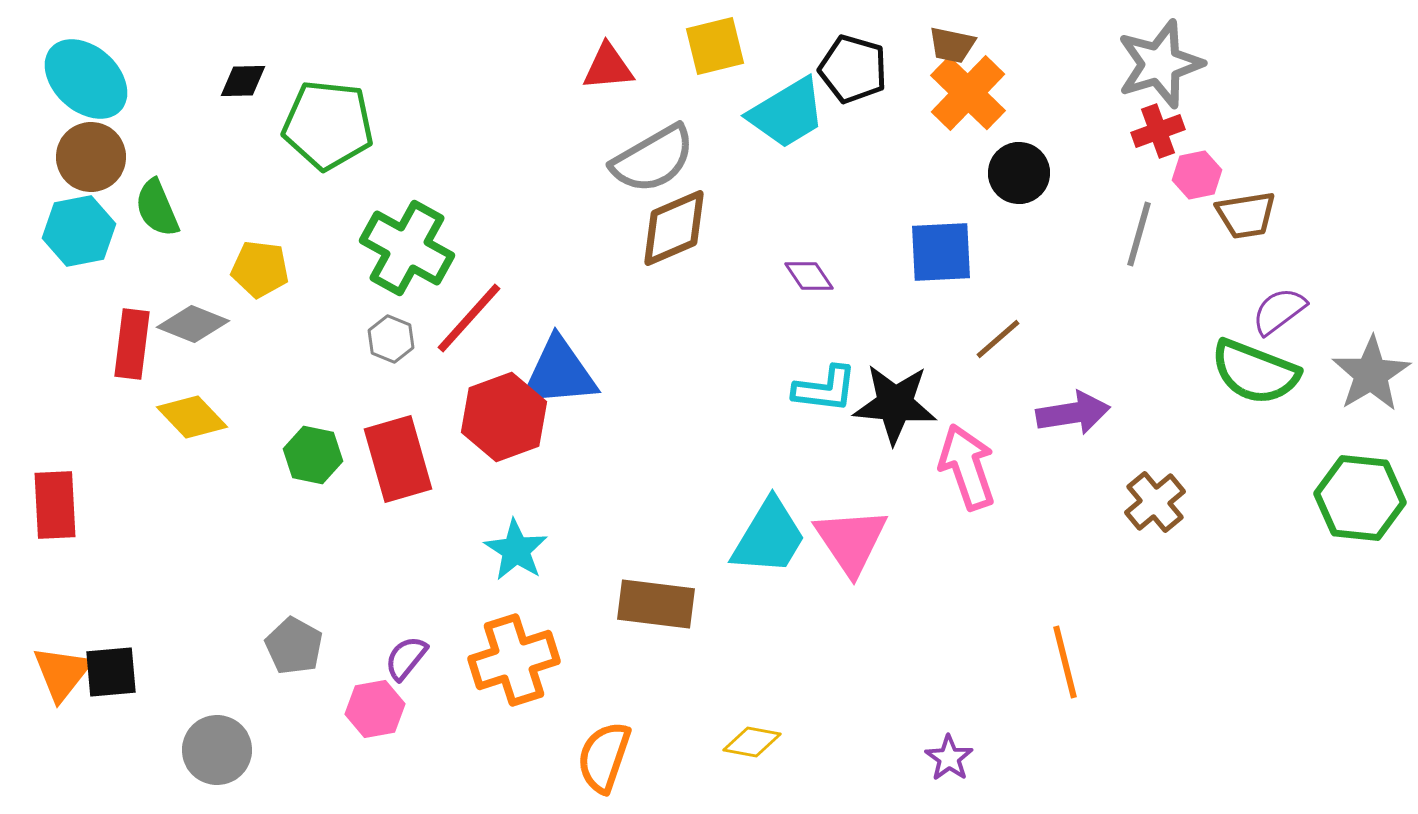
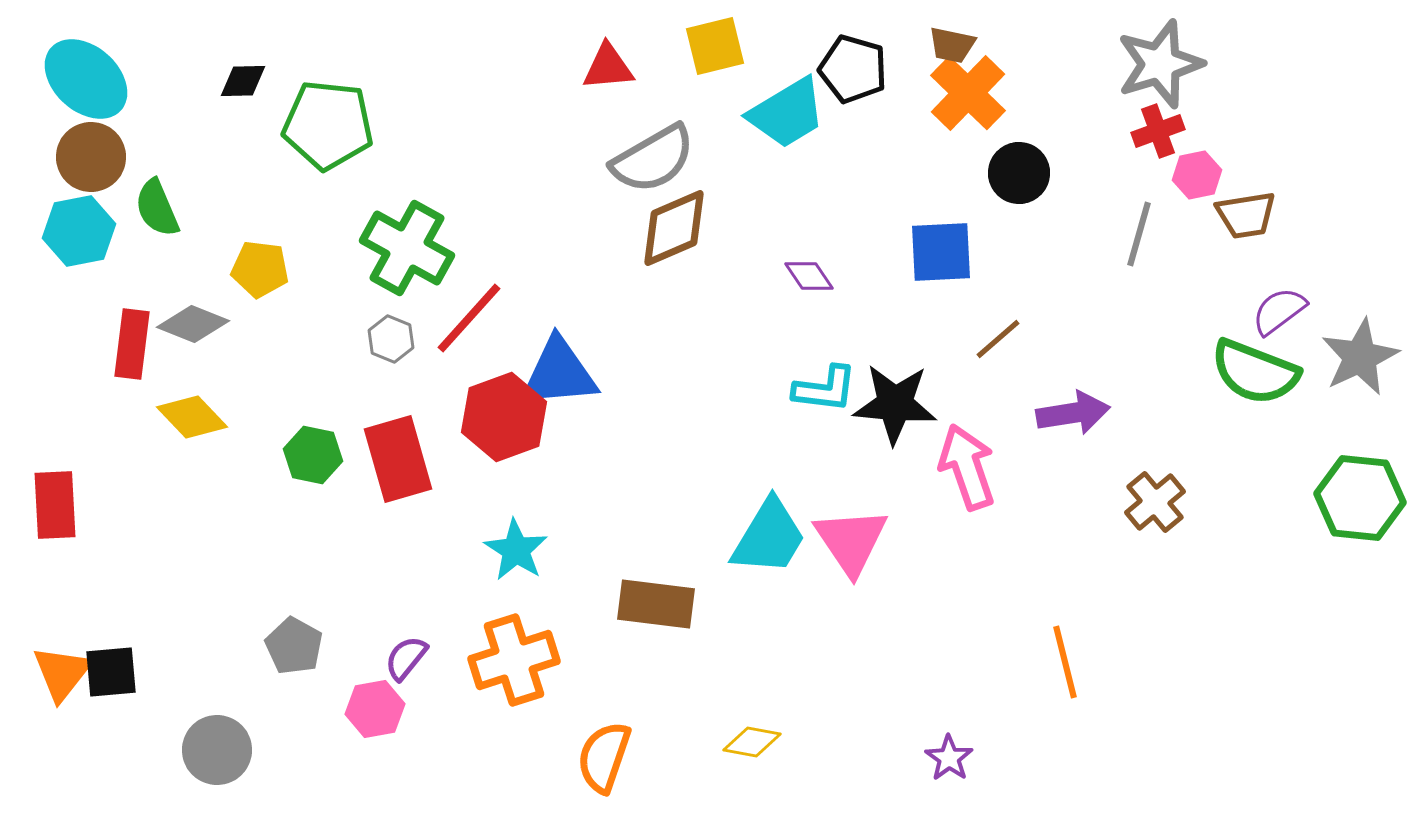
gray star at (1371, 374): moved 11 px left, 17 px up; rotated 6 degrees clockwise
